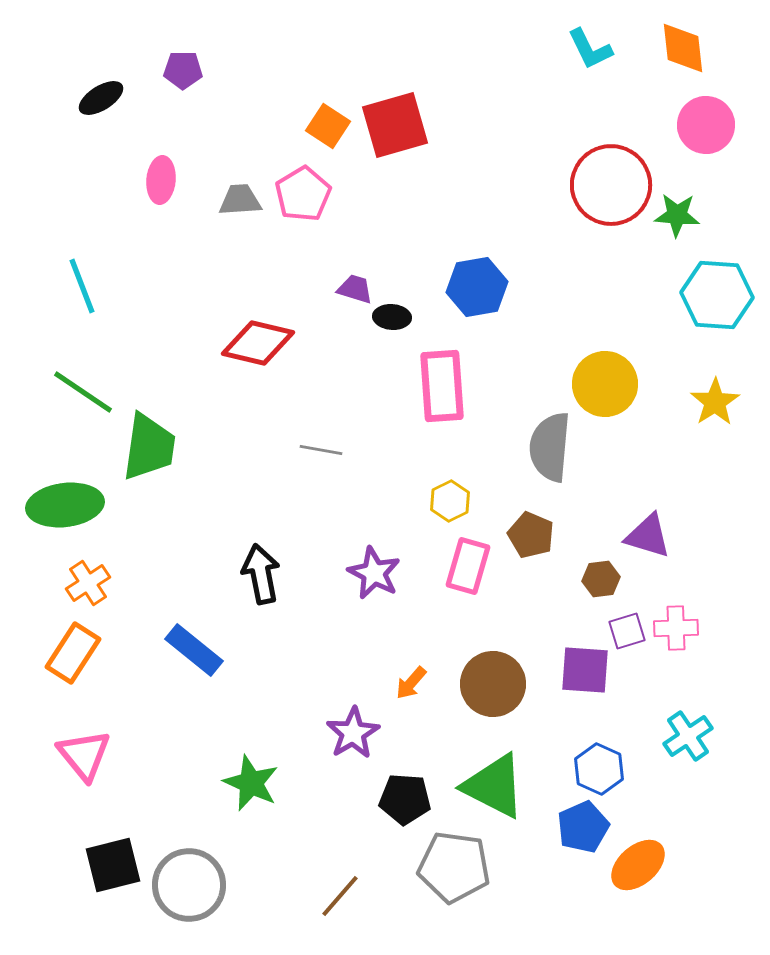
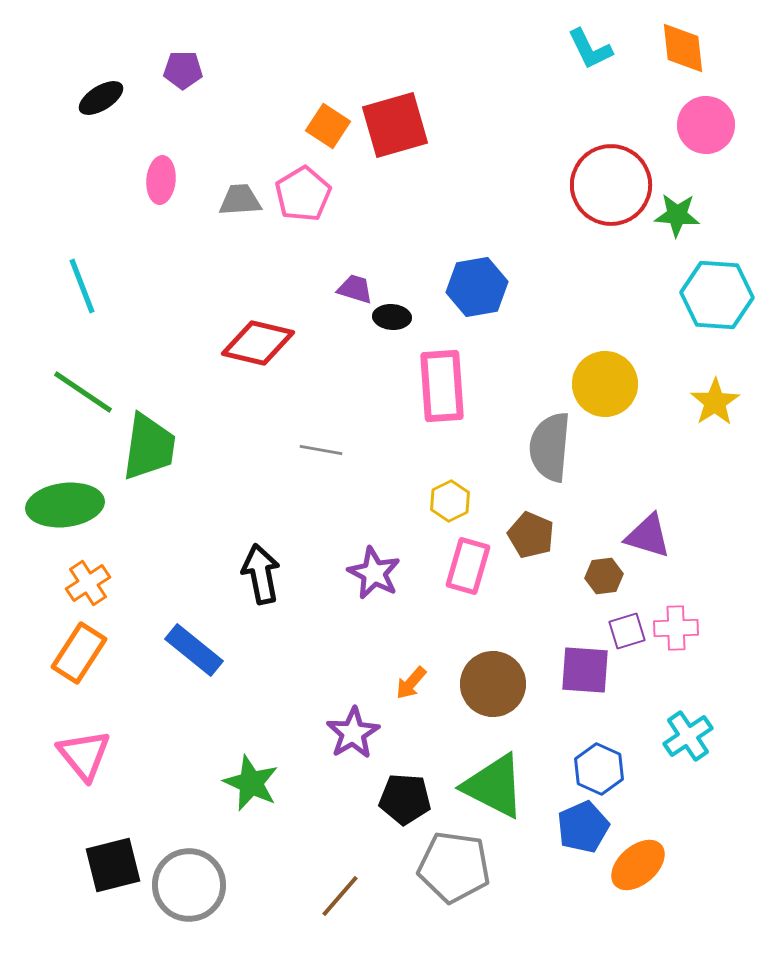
brown hexagon at (601, 579): moved 3 px right, 3 px up
orange rectangle at (73, 653): moved 6 px right
